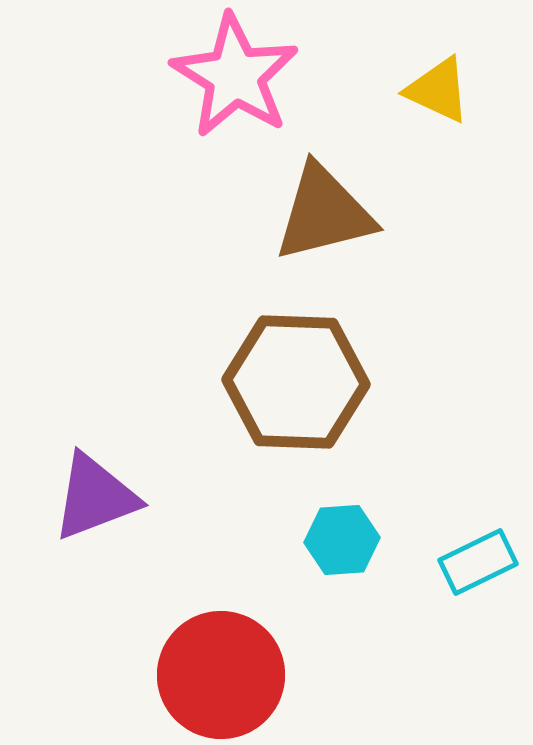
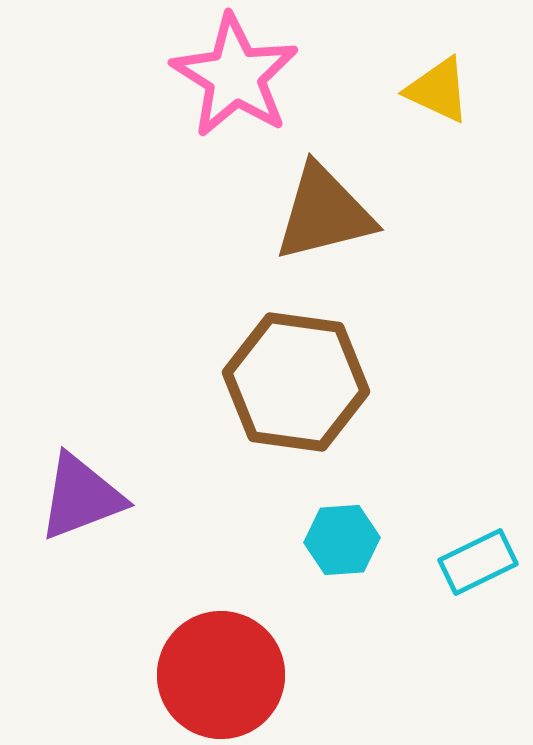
brown hexagon: rotated 6 degrees clockwise
purple triangle: moved 14 px left
